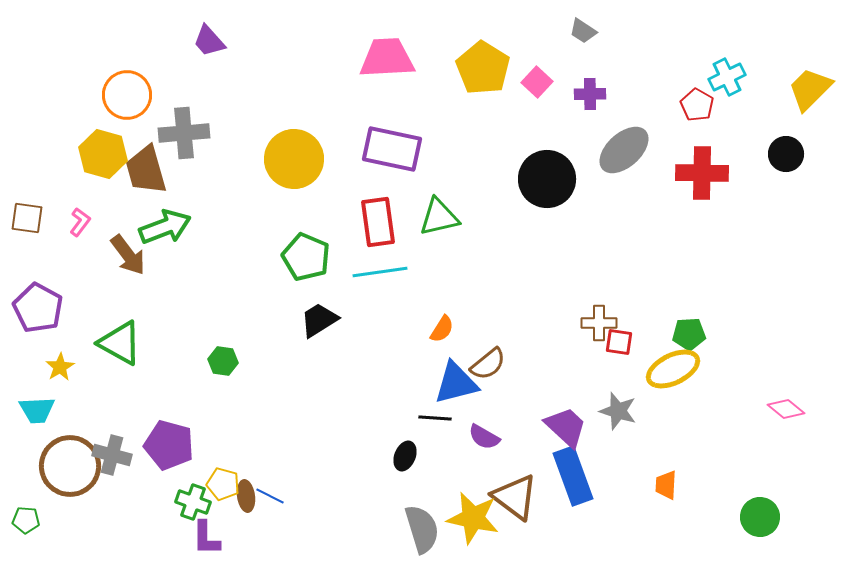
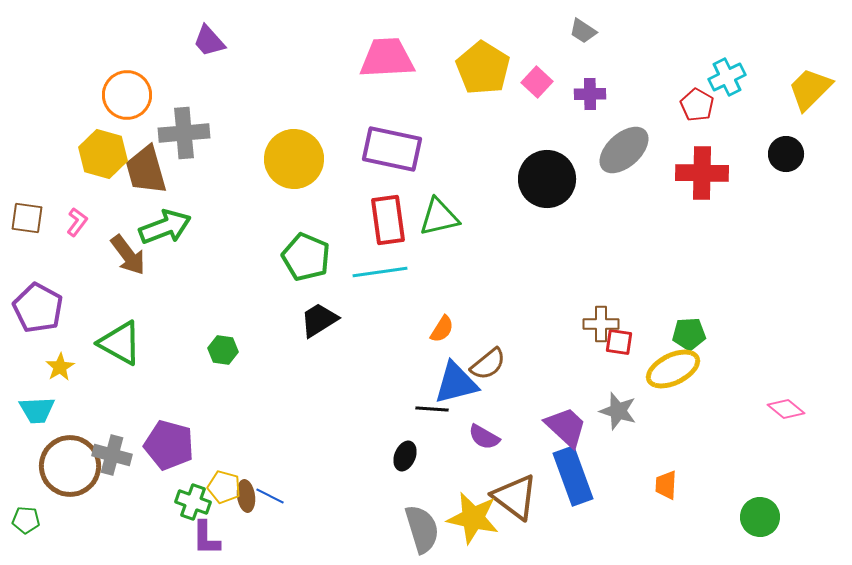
pink L-shape at (80, 222): moved 3 px left
red rectangle at (378, 222): moved 10 px right, 2 px up
brown cross at (599, 323): moved 2 px right, 1 px down
green hexagon at (223, 361): moved 11 px up
black line at (435, 418): moved 3 px left, 9 px up
yellow pentagon at (223, 484): moved 1 px right, 3 px down
